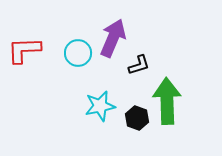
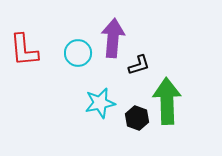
purple arrow: rotated 18 degrees counterclockwise
red L-shape: rotated 93 degrees counterclockwise
cyan star: moved 3 px up
